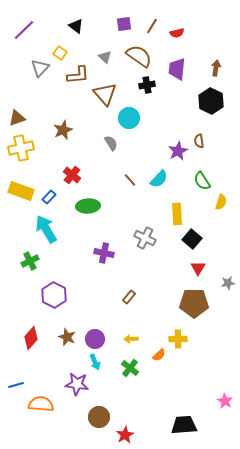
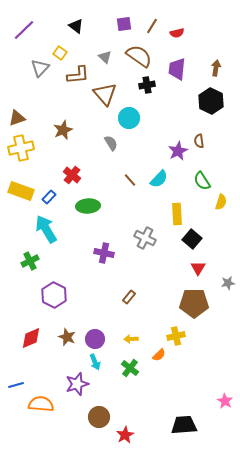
red diamond at (31, 338): rotated 25 degrees clockwise
yellow cross at (178, 339): moved 2 px left, 3 px up; rotated 12 degrees counterclockwise
purple star at (77, 384): rotated 25 degrees counterclockwise
